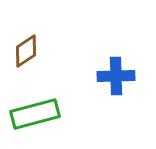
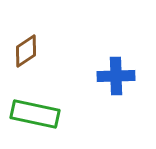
green rectangle: rotated 27 degrees clockwise
